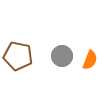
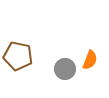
gray circle: moved 3 px right, 13 px down
